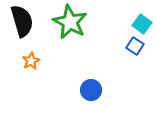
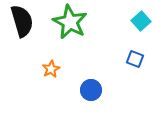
cyan square: moved 1 px left, 3 px up; rotated 12 degrees clockwise
blue square: moved 13 px down; rotated 12 degrees counterclockwise
orange star: moved 20 px right, 8 px down
